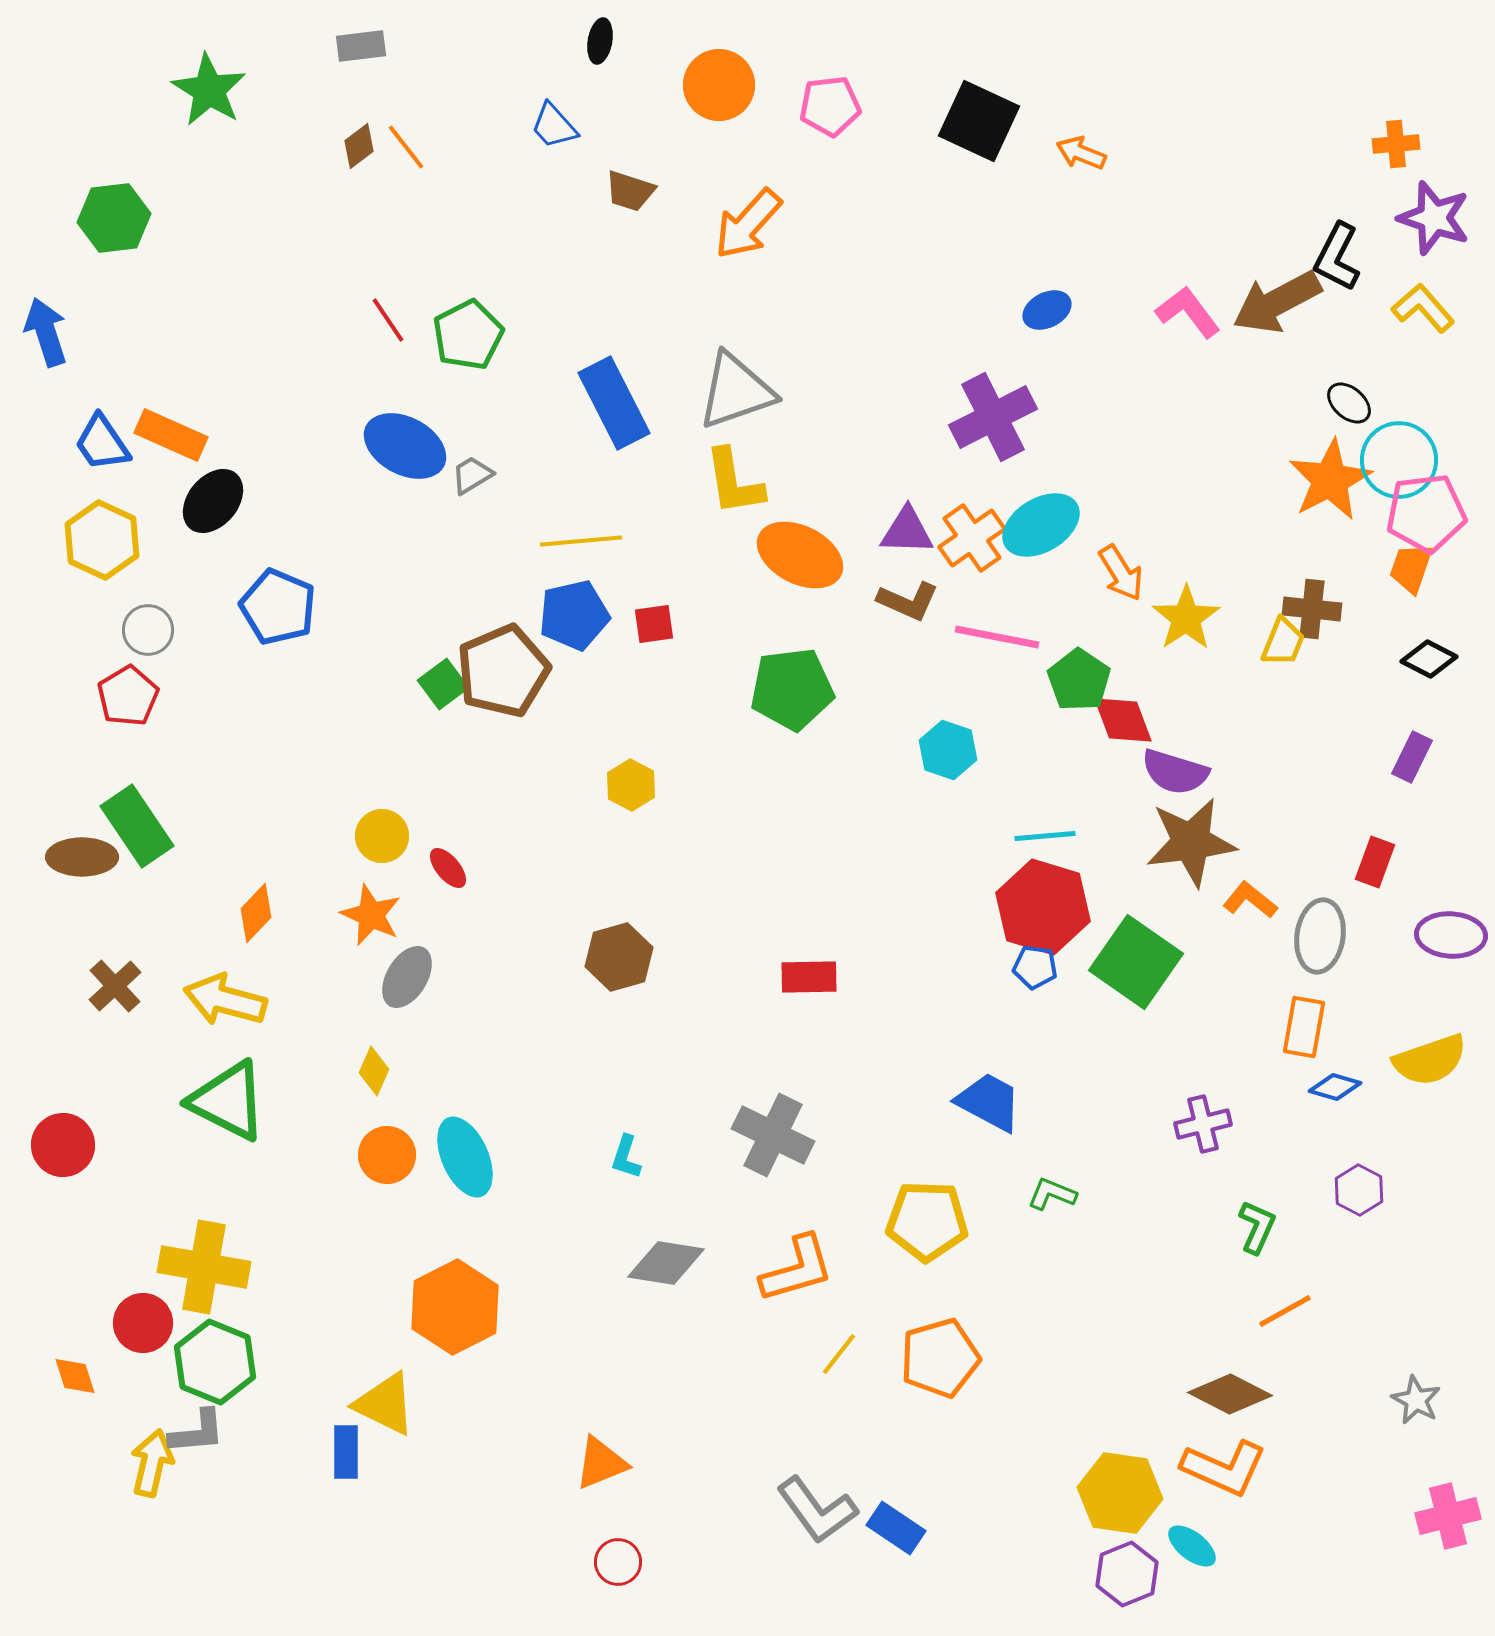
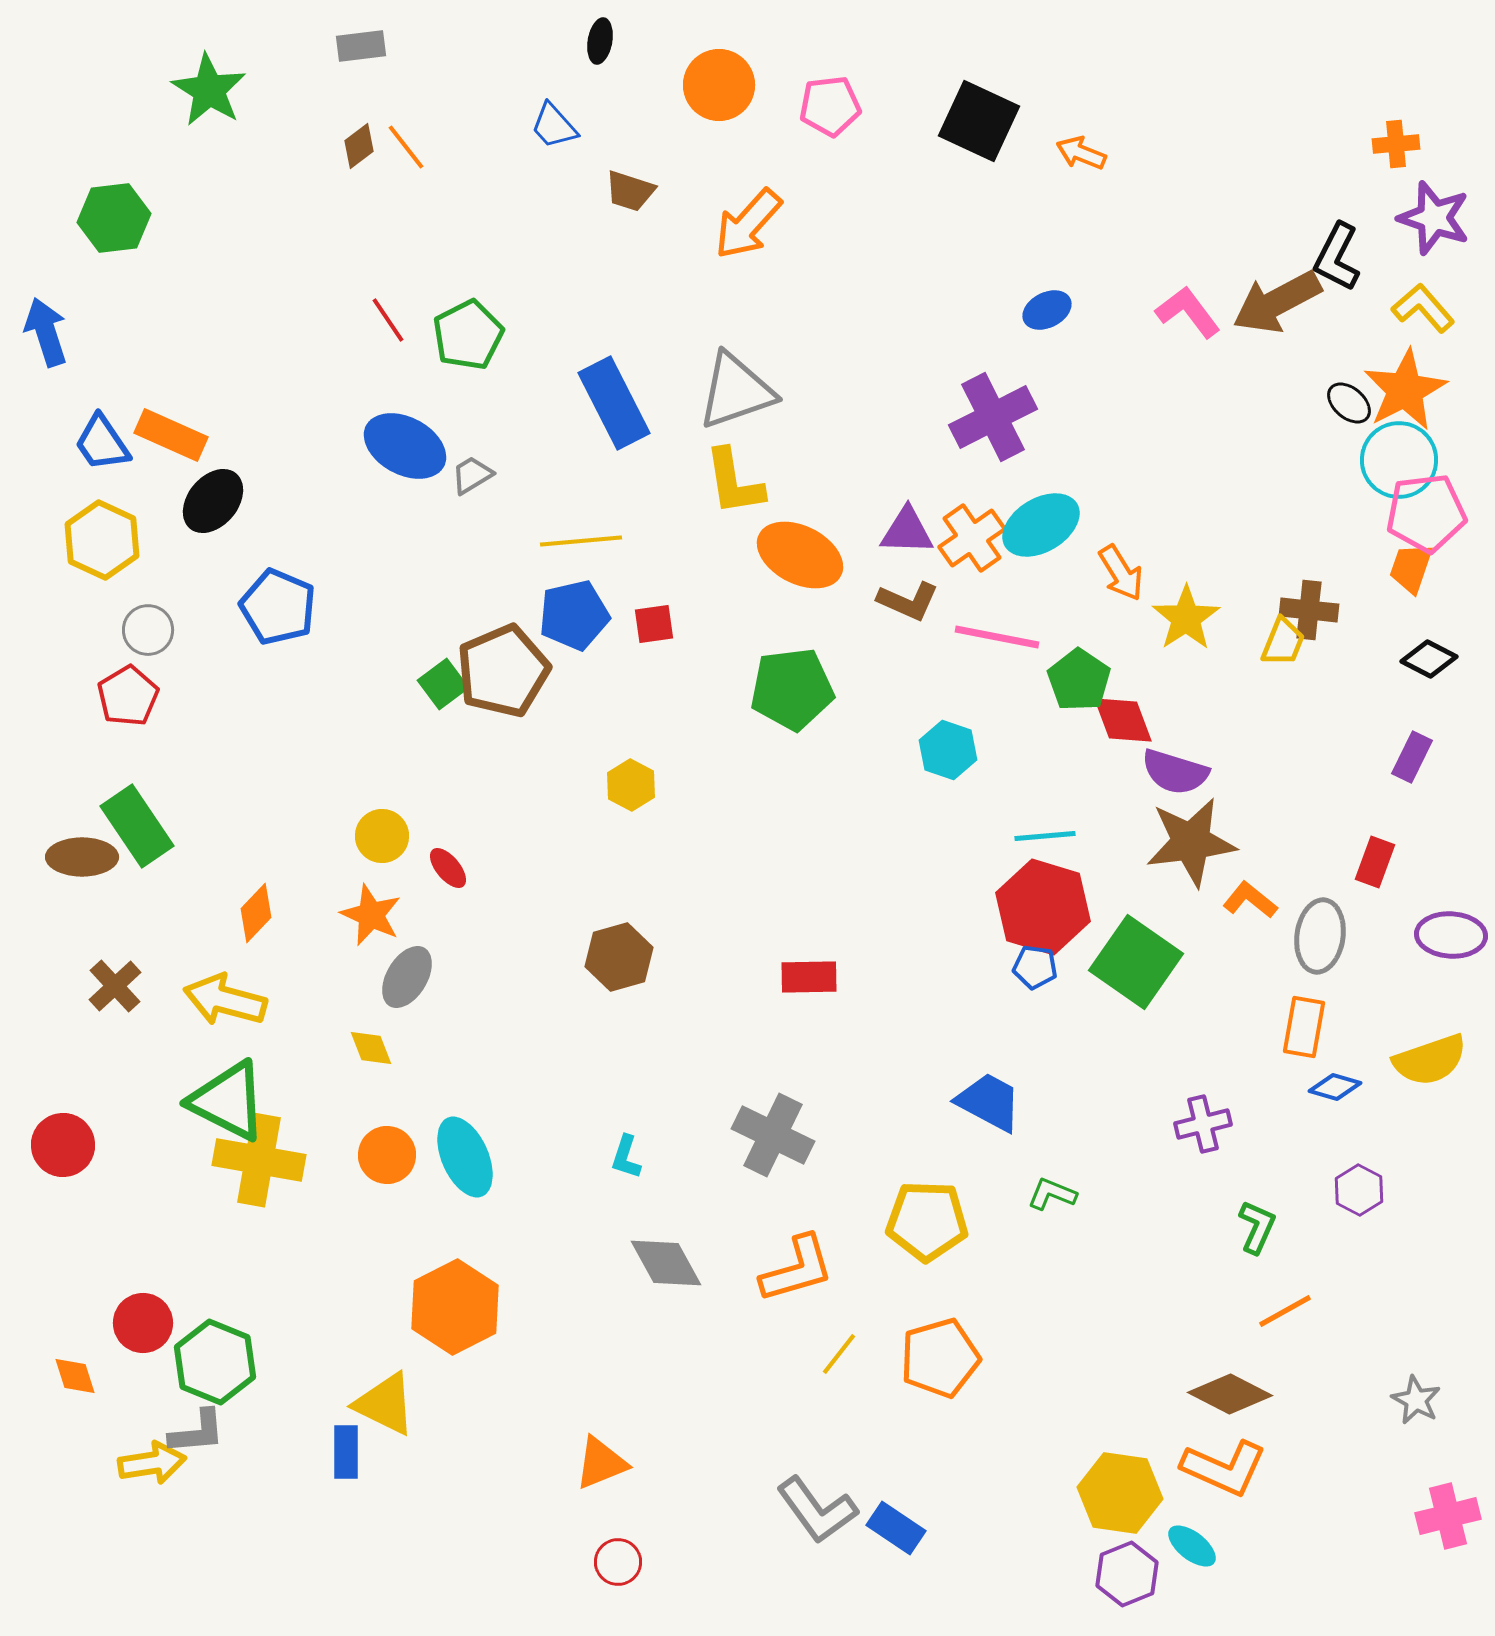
orange star at (1330, 480): moved 75 px right, 90 px up
brown cross at (1312, 609): moved 3 px left, 1 px down
yellow diamond at (374, 1071): moved 3 px left, 23 px up; rotated 45 degrees counterclockwise
gray diamond at (666, 1263): rotated 52 degrees clockwise
yellow cross at (204, 1267): moved 55 px right, 107 px up
yellow arrow at (152, 1463): rotated 68 degrees clockwise
